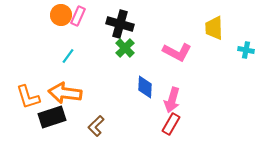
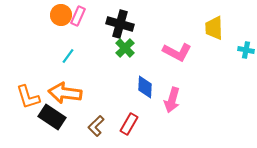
black rectangle: rotated 52 degrees clockwise
red rectangle: moved 42 px left
